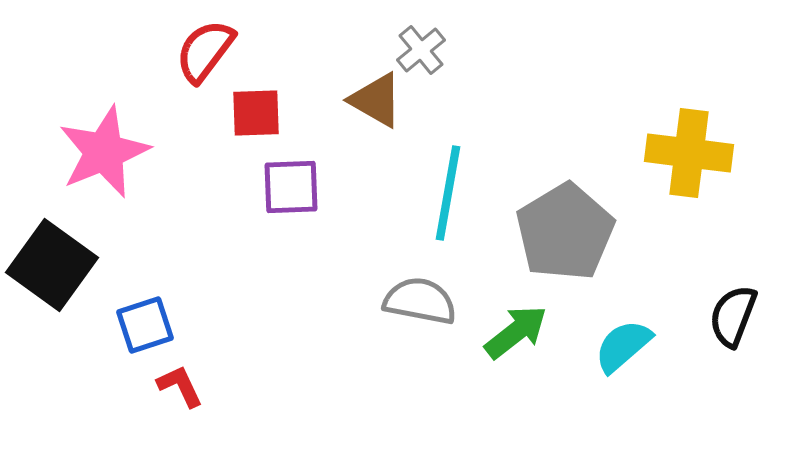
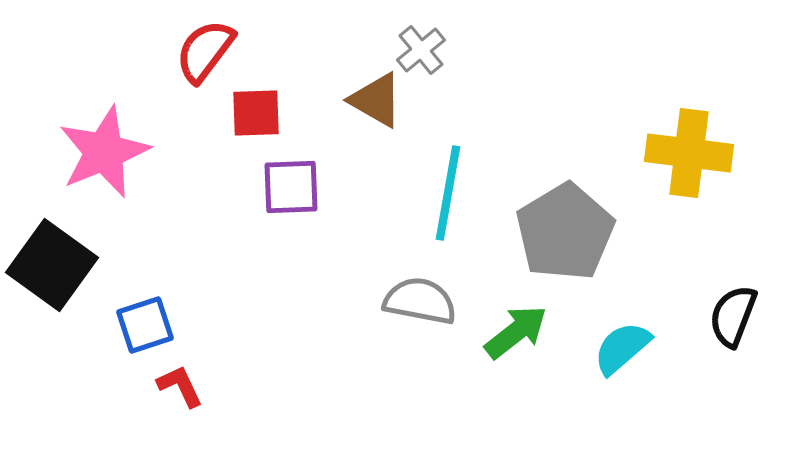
cyan semicircle: moved 1 px left, 2 px down
